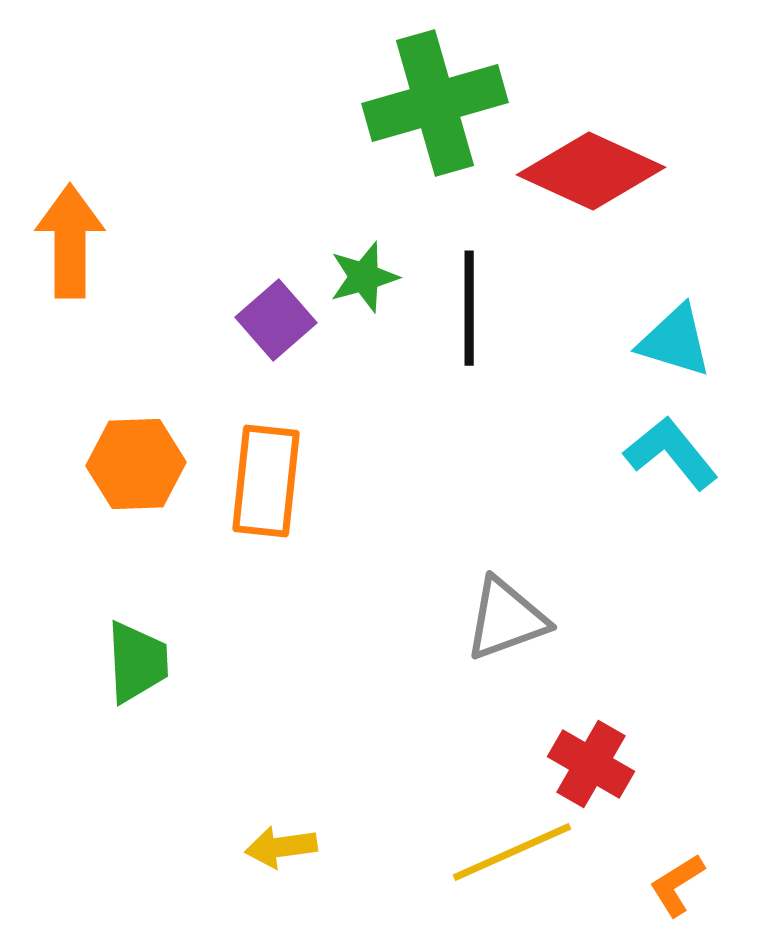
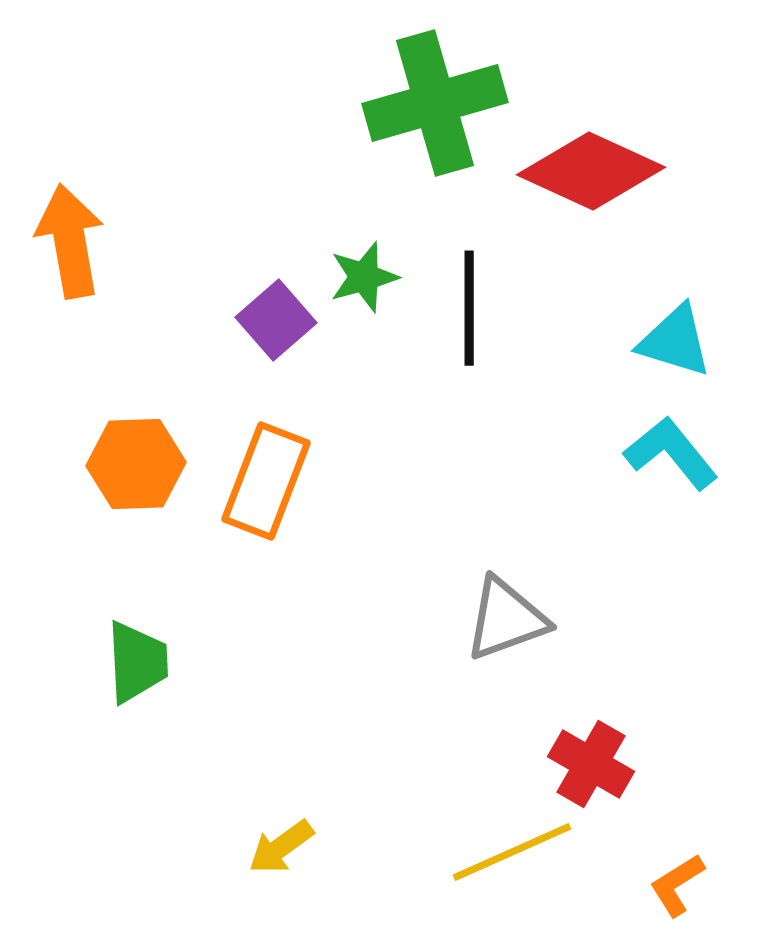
orange arrow: rotated 10 degrees counterclockwise
orange rectangle: rotated 15 degrees clockwise
yellow arrow: rotated 28 degrees counterclockwise
